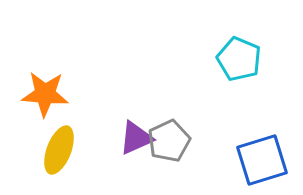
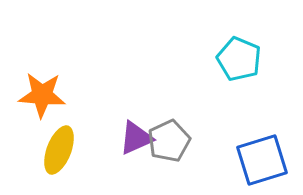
orange star: moved 3 px left, 1 px down
